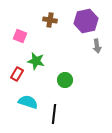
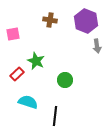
purple hexagon: rotated 25 degrees counterclockwise
pink square: moved 7 px left, 2 px up; rotated 32 degrees counterclockwise
green star: rotated 12 degrees clockwise
red rectangle: rotated 16 degrees clockwise
black line: moved 1 px right, 2 px down
